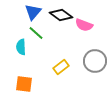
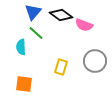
yellow rectangle: rotated 35 degrees counterclockwise
